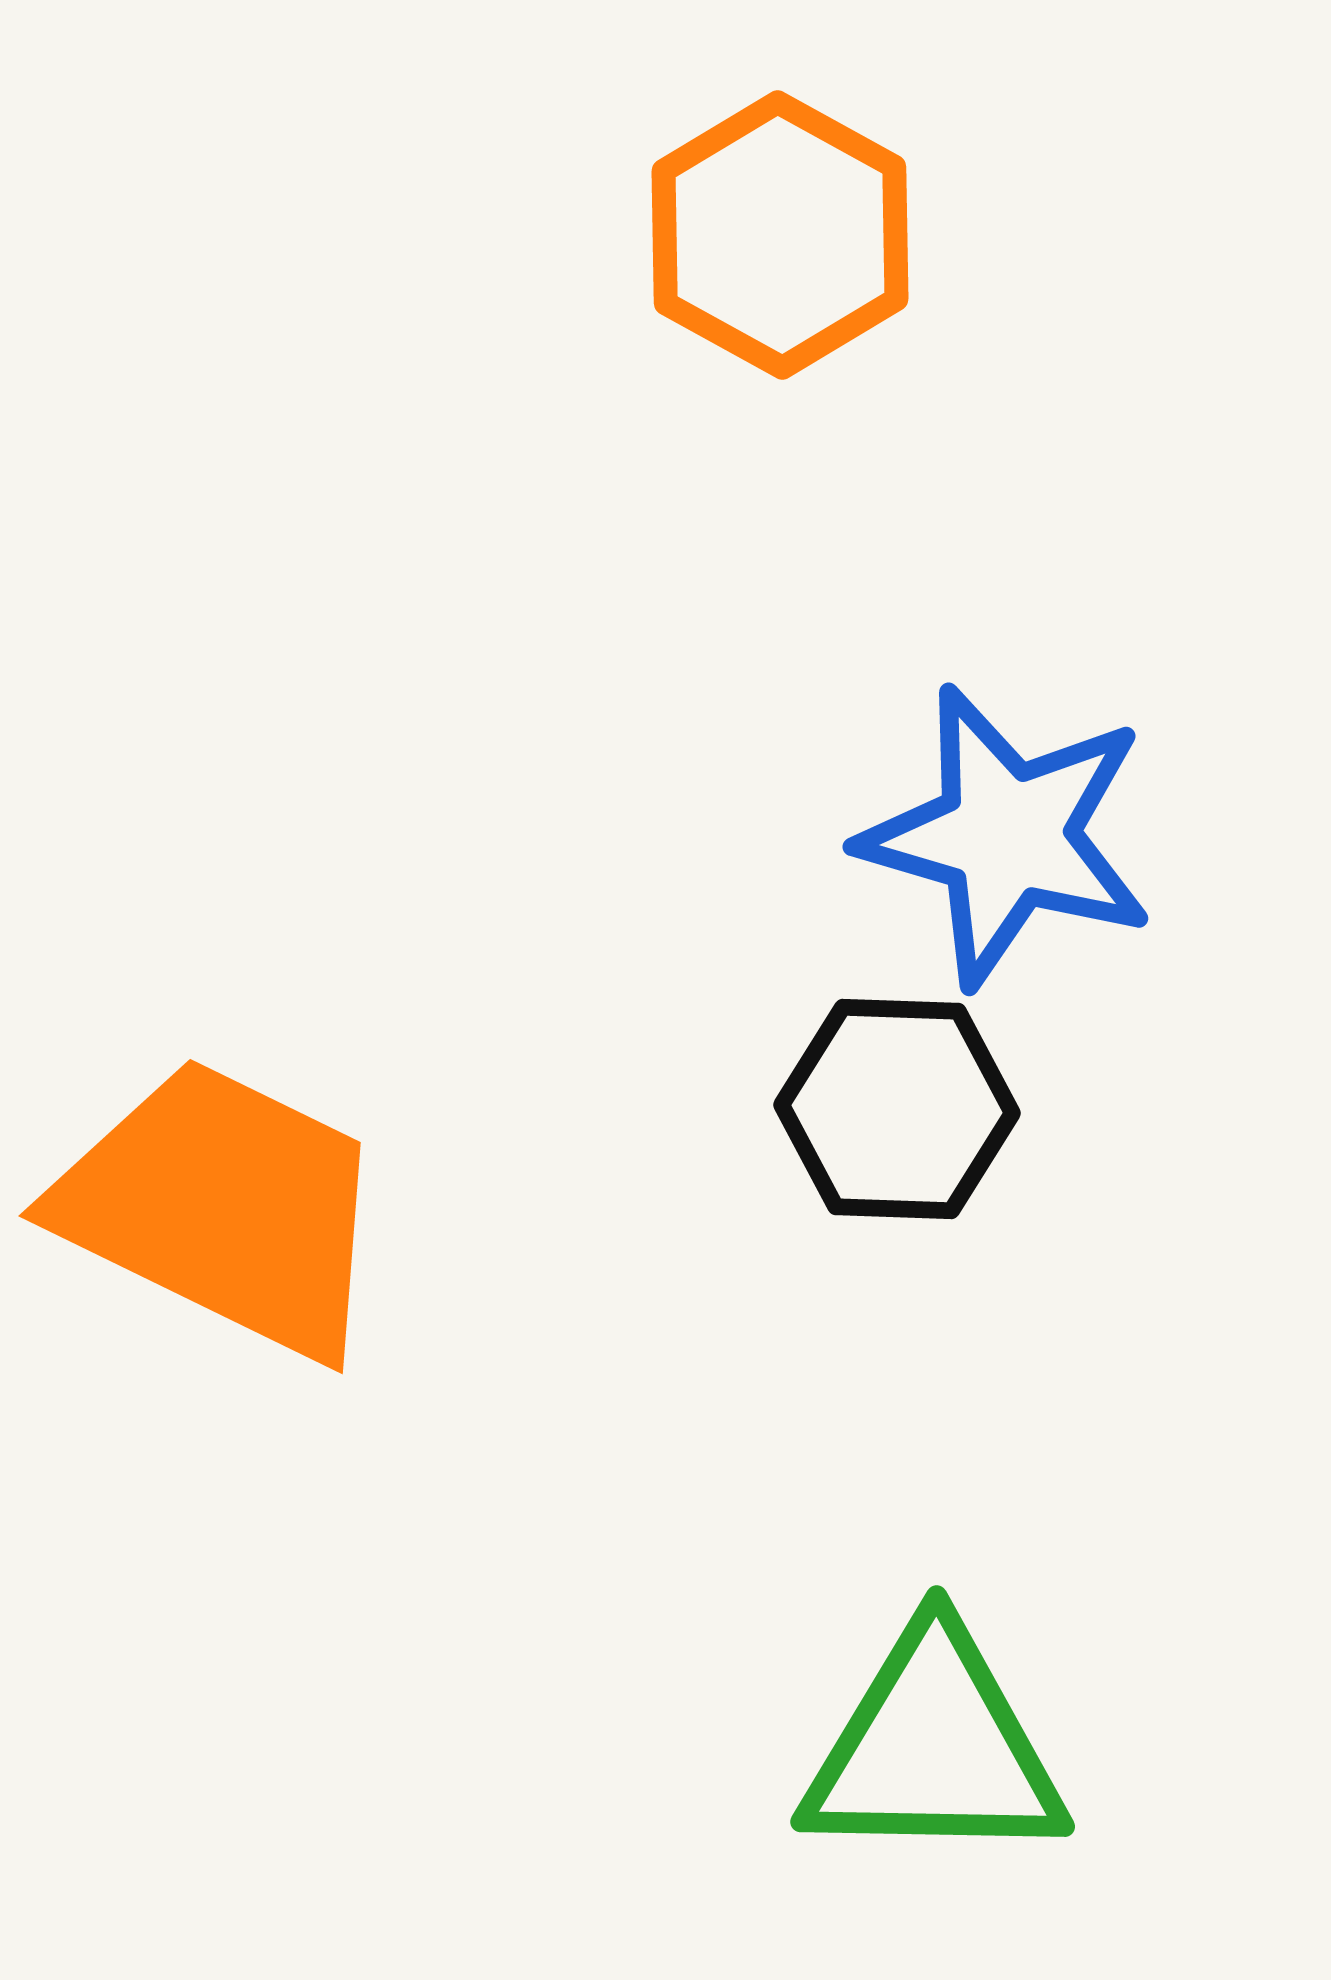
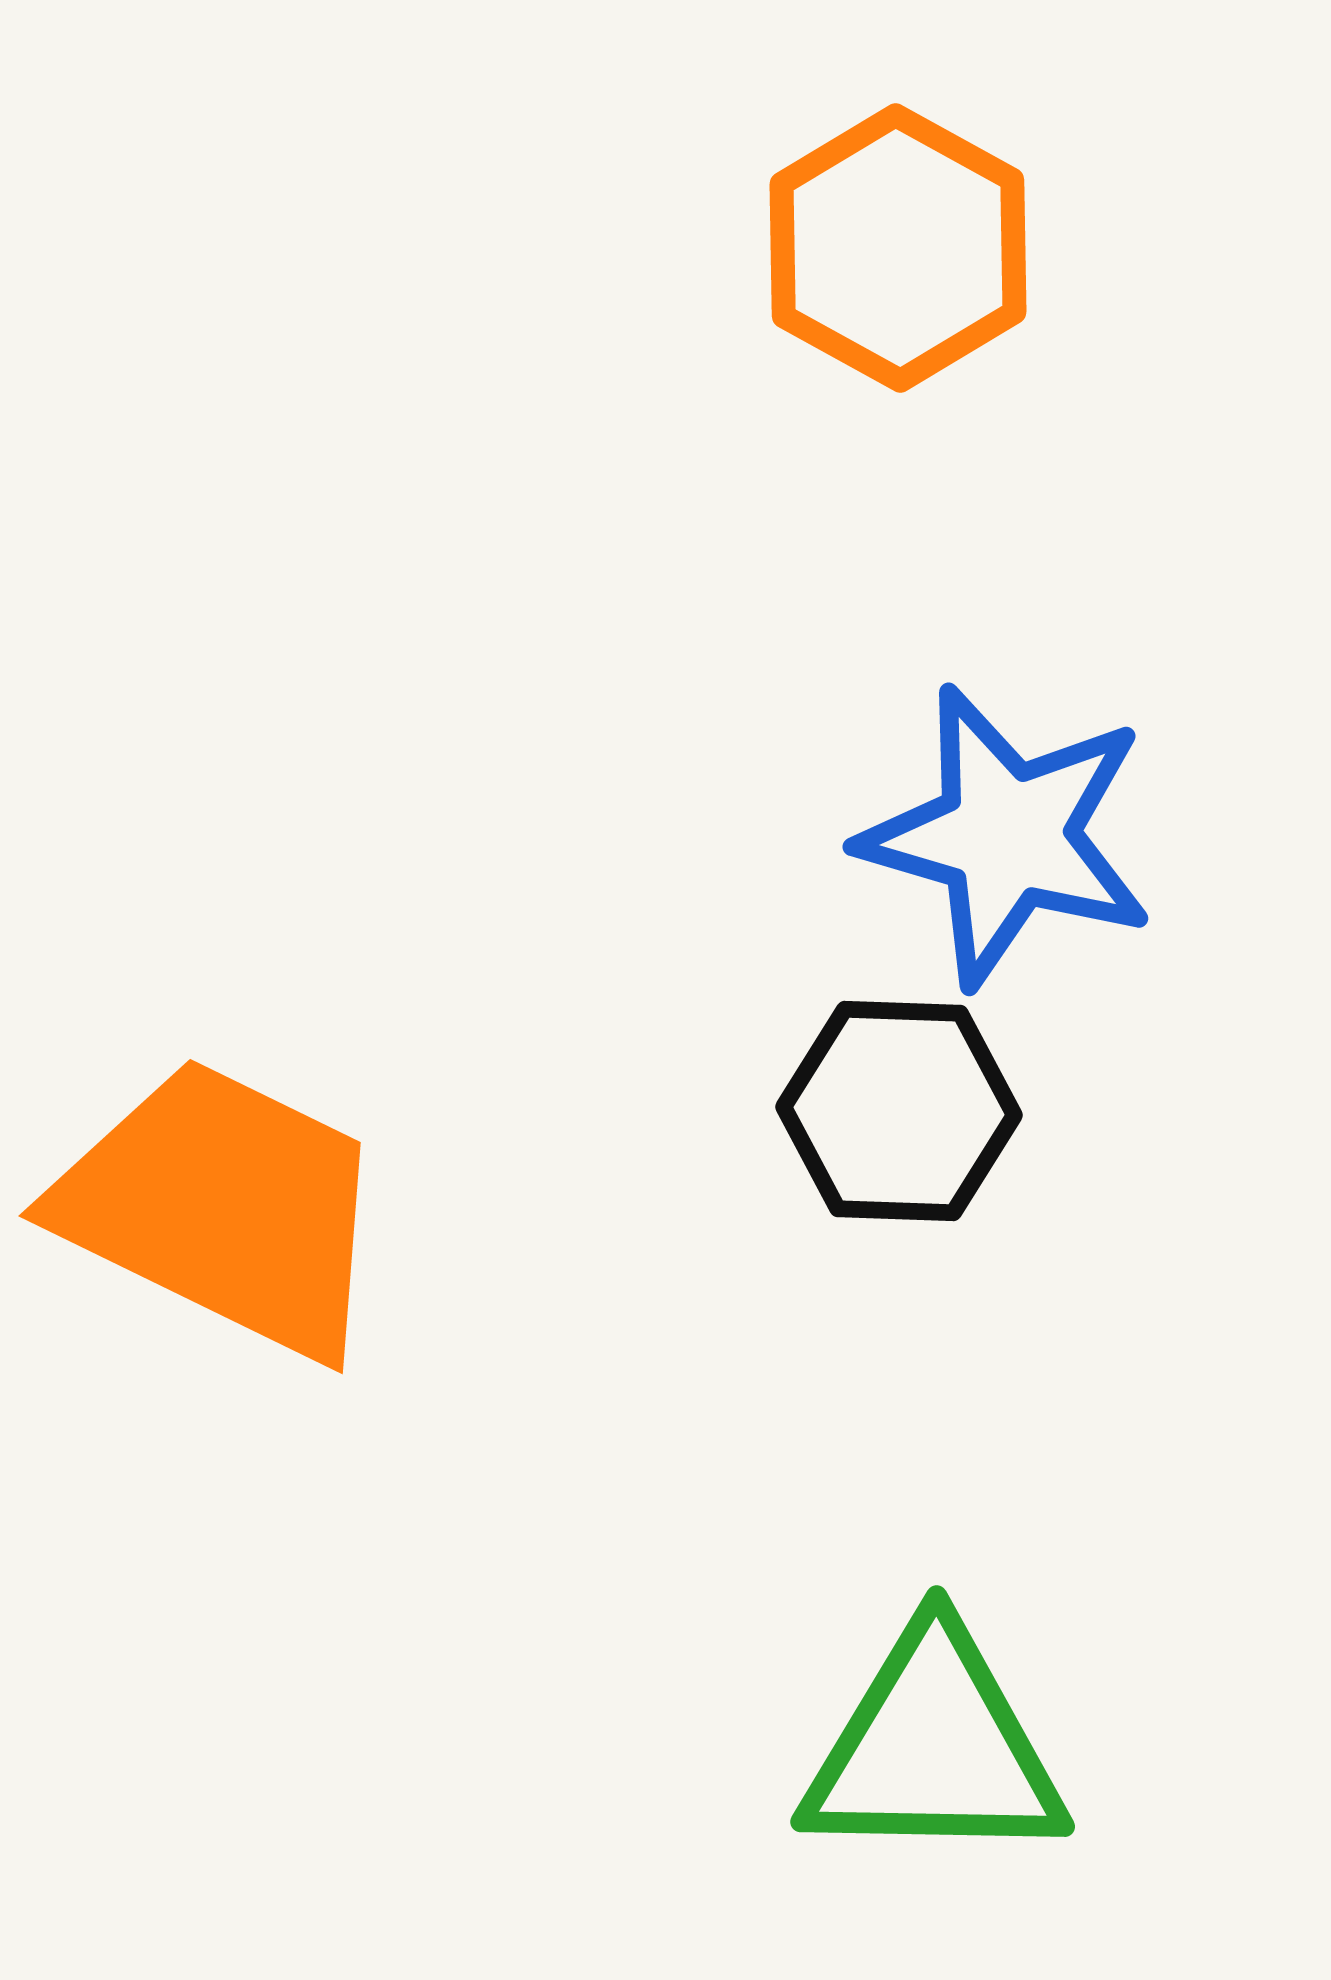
orange hexagon: moved 118 px right, 13 px down
black hexagon: moved 2 px right, 2 px down
